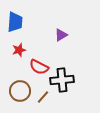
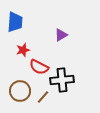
red star: moved 4 px right
